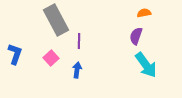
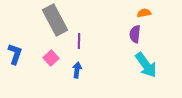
gray rectangle: moved 1 px left
purple semicircle: moved 1 px left, 2 px up; rotated 12 degrees counterclockwise
